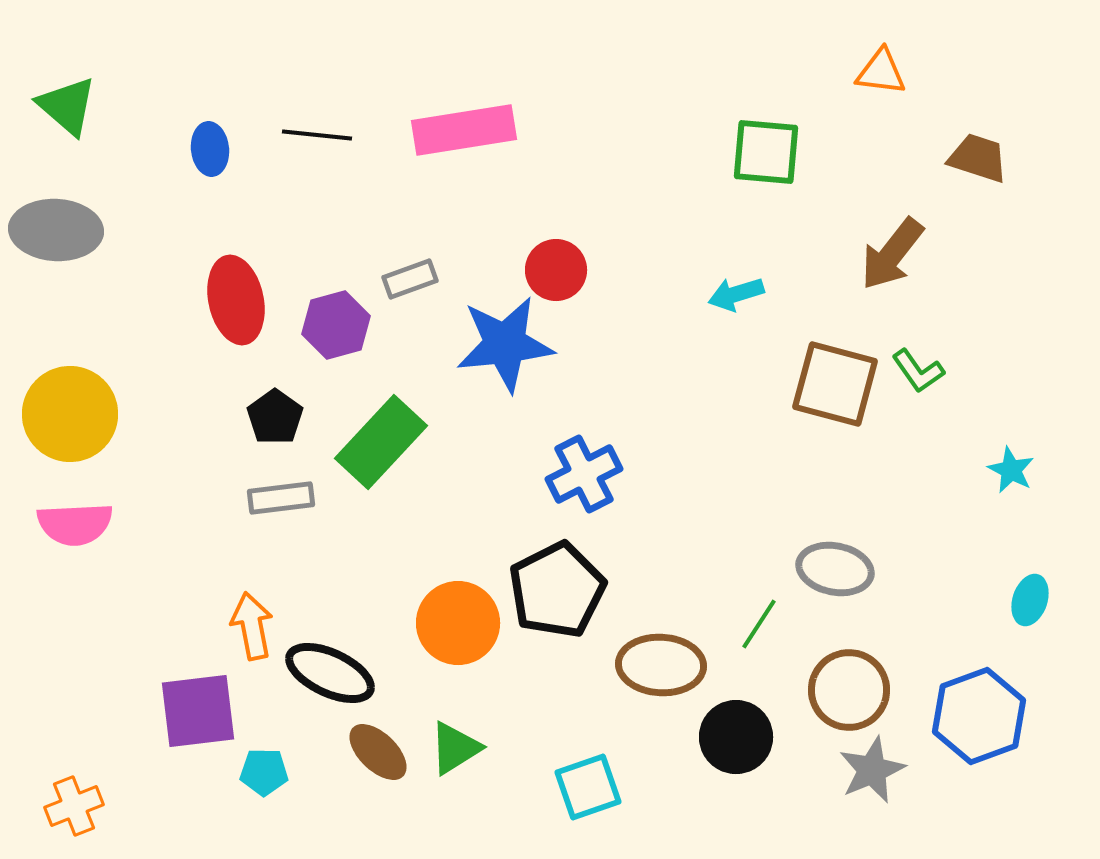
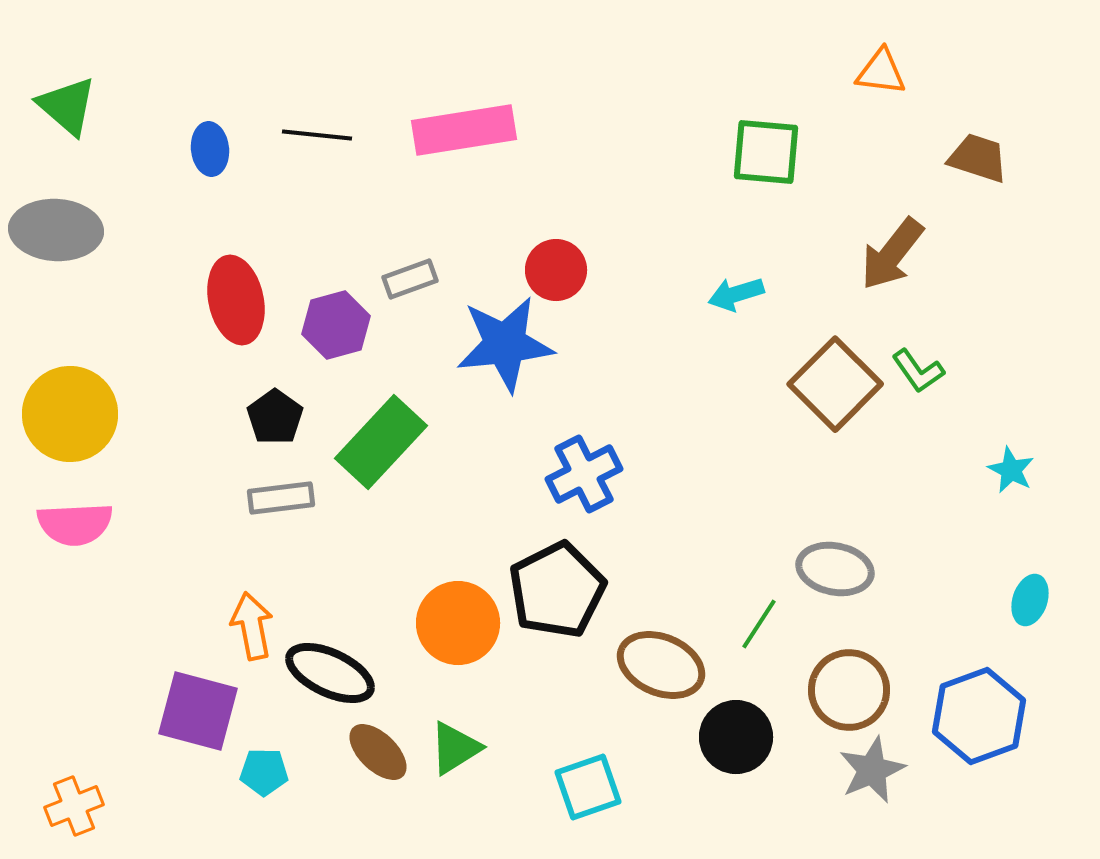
brown square at (835, 384): rotated 30 degrees clockwise
brown ellipse at (661, 665): rotated 20 degrees clockwise
purple square at (198, 711): rotated 22 degrees clockwise
